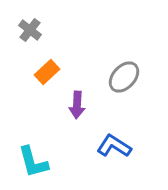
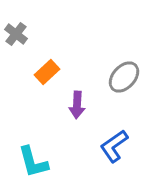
gray cross: moved 14 px left, 4 px down
blue L-shape: rotated 68 degrees counterclockwise
